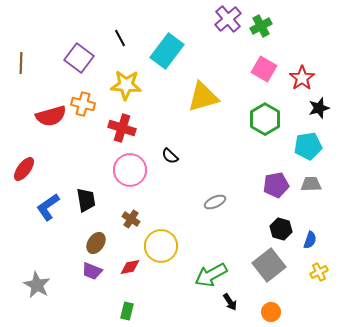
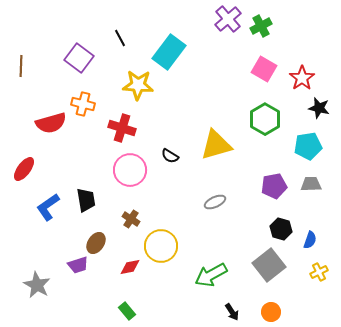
cyan rectangle: moved 2 px right, 1 px down
brown line: moved 3 px down
yellow star: moved 12 px right
yellow triangle: moved 13 px right, 48 px down
black star: rotated 30 degrees clockwise
red semicircle: moved 7 px down
black semicircle: rotated 12 degrees counterclockwise
purple pentagon: moved 2 px left, 1 px down
purple trapezoid: moved 14 px left, 6 px up; rotated 40 degrees counterclockwise
black arrow: moved 2 px right, 10 px down
green rectangle: rotated 54 degrees counterclockwise
